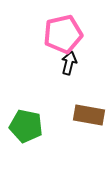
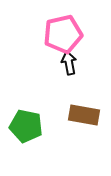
black arrow: rotated 25 degrees counterclockwise
brown rectangle: moved 5 px left
